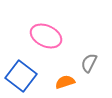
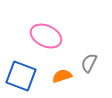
blue square: rotated 16 degrees counterclockwise
orange semicircle: moved 3 px left, 6 px up
